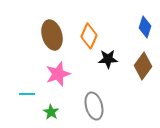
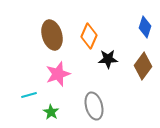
cyan line: moved 2 px right, 1 px down; rotated 14 degrees counterclockwise
